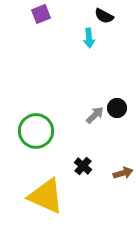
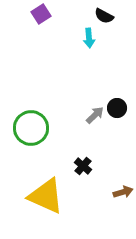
purple square: rotated 12 degrees counterclockwise
green circle: moved 5 px left, 3 px up
brown arrow: moved 19 px down
